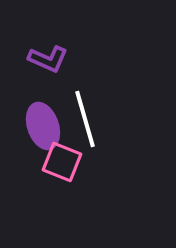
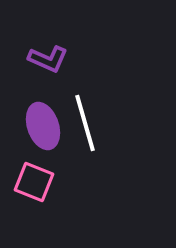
white line: moved 4 px down
pink square: moved 28 px left, 20 px down
